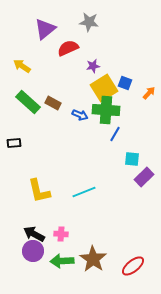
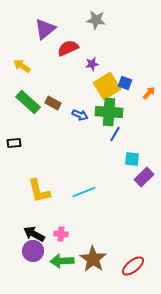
gray star: moved 7 px right, 2 px up
purple star: moved 1 px left, 2 px up
yellow square: moved 3 px right, 2 px up
green cross: moved 3 px right, 2 px down
